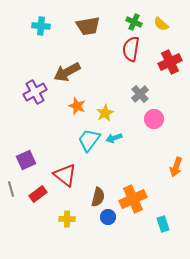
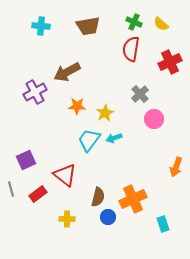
orange star: rotated 18 degrees counterclockwise
